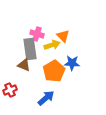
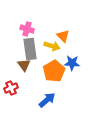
pink cross: moved 10 px left, 5 px up
yellow arrow: moved 1 px down; rotated 35 degrees clockwise
brown triangle: rotated 32 degrees clockwise
red cross: moved 1 px right, 2 px up
blue arrow: moved 1 px right, 2 px down
